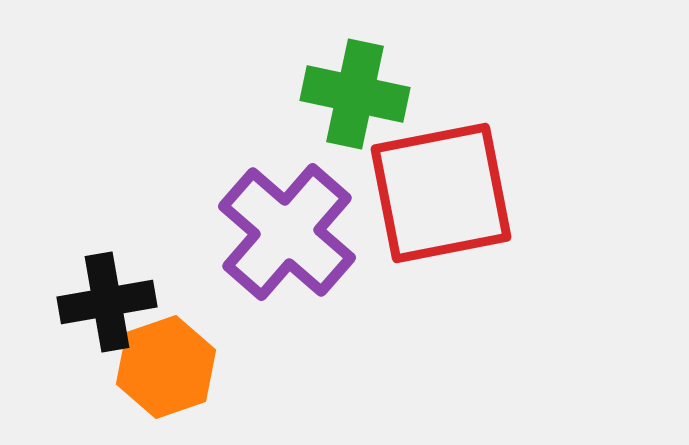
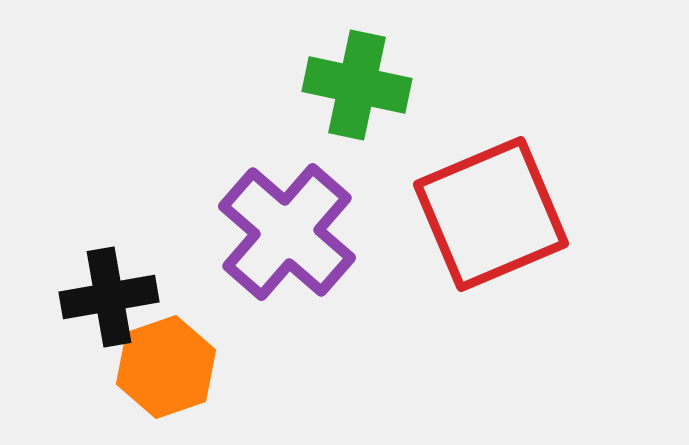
green cross: moved 2 px right, 9 px up
red square: moved 50 px right, 21 px down; rotated 12 degrees counterclockwise
black cross: moved 2 px right, 5 px up
